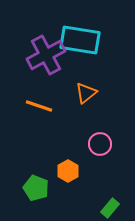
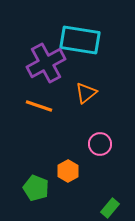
purple cross: moved 8 px down
